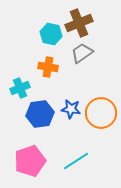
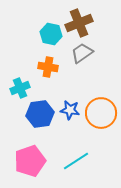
blue star: moved 1 px left, 1 px down
